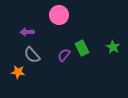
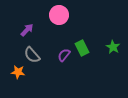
purple arrow: moved 2 px up; rotated 136 degrees clockwise
